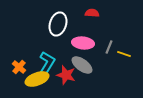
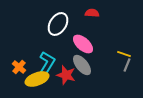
white ellipse: rotated 15 degrees clockwise
pink ellipse: moved 1 px down; rotated 35 degrees clockwise
gray line: moved 18 px right, 18 px down
gray ellipse: rotated 15 degrees clockwise
